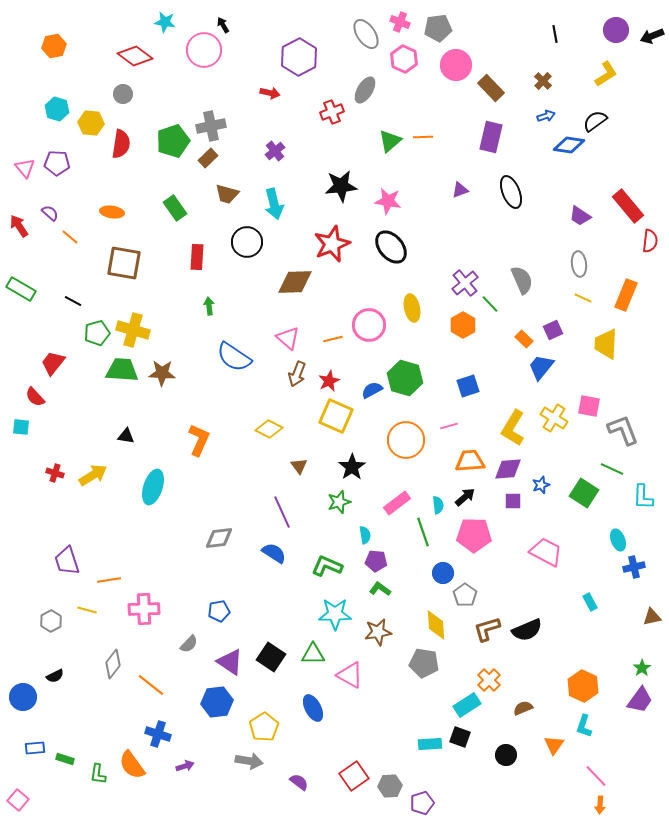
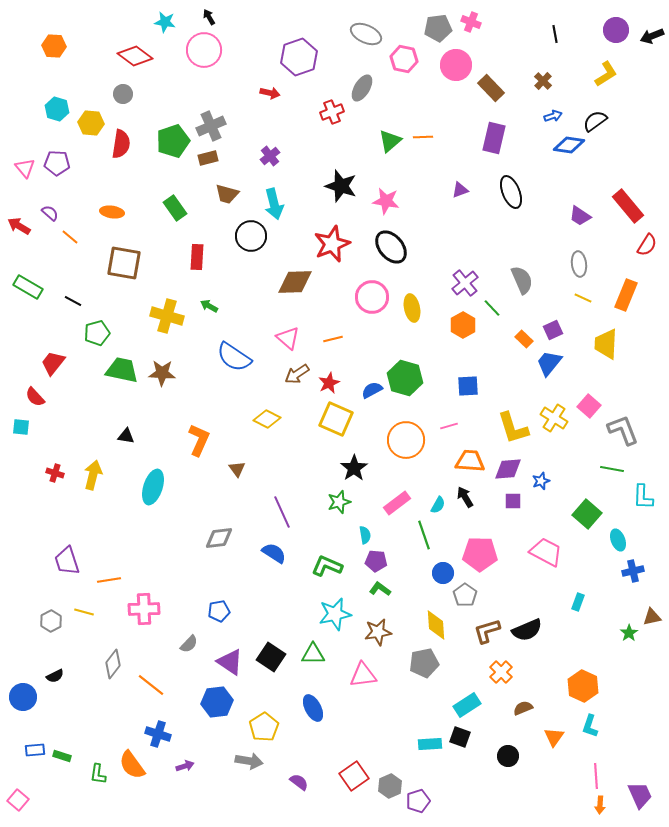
pink cross at (400, 22): moved 71 px right
black arrow at (223, 25): moved 14 px left, 8 px up
gray ellipse at (366, 34): rotated 32 degrees counterclockwise
orange hexagon at (54, 46): rotated 15 degrees clockwise
purple hexagon at (299, 57): rotated 9 degrees clockwise
pink hexagon at (404, 59): rotated 12 degrees counterclockwise
gray ellipse at (365, 90): moved 3 px left, 2 px up
blue arrow at (546, 116): moved 7 px right
gray cross at (211, 126): rotated 12 degrees counterclockwise
purple rectangle at (491, 137): moved 3 px right, 1 px down
purple cross at (275, 151): moved 5 px left, 5 px down
brown rectangle at (208, 158): rotated 30 degrees clockwise
black star at (341, 186): rotated 24 degrees clockwise
pink star at (388, 201): moved 2 px left
red arrow at (19, 226): rotated 25 degrees counterclockwise
red semicircle at (650, 241): moved 3 px left, 4 px down; rotated 25 degrees clockwise
black circle at (247, 242): moved 4 px right, 6 px up
green rectangle at (21, 289): moved 7 px right, 2 px up
green line at (490, 304): moved 2 px right, 4 px down
green arrow at (209, 306): rotated 54 degrees counterclockwise
pink circle at (369, 325): moved 3 px right, 28 px up
yellow cross at (133, 330): moved 34 px right, 14 px up
blue trapezoid at (541, 367): moved 8 px right, 4 px up
green trapezoid at (122, 370): rotated 8 degrees clockwise
brown arrow at (297, 374): rotated 35 degrees clockwise
red star at (329, 381): moved 2 px down
blue square at (468, 386): rotated 15 degrees clockwise
pink square at (589, 406): rotated 30 degrees clockwise
yellow square at (336, 416): moved 3 px down
yellow L-shape at (513, 428): rotated 48 degrees counterclockwise
yellow diamond at (269, 429): moved 2 px left, 10 px up
orange trapezoid at (470, 461): rotated 8 degrees clockwise
brown triangle at (299, 466): moved 62 px left, 3 px down
black star at (352, 467): moved 2 px right, 1 px down
green line at (612, 469): rotated 15 degrees counterclockwise
yellow arrow at (93, 475): rotated 44 degrees counterclockwise
blue star at (541, 485): moved 4 px up
green square at (584, 493): moved 3 px right, 21 px down; rotated 8 degrees clockwise
black arrow at (465, 497): rotated 80 degrees counterclockwise
cyan semicircle at (438, 505): rotated 36 degrees clockwise
green line at (423, 532): moved 1 px right, 3 px down
pink pentagon at (474, 535): moved 6 px right, 19 px down
blue cross at (634, 567): moved 1 px left, 4 px down
cyan rectangle at (590, 602): moved 12 px left; rotated 48 degrees clockwise
yellow line at (87, 610): moved 3 px left, 2 px down
cyan star at (335, 614): rotated 12 degrees counterclockwise
brown L-shape at (487, 629): moved 2 px down
gray pentagon at (424, 663): rotated 20 degrees counterclockwise
green star at (642, 668): moved 13 px left, 35 px up
pink triangle at (350, 675): moved 13 px right; rotated 36 degrees counterclockwise
orange cross at (489, 680): moved 12 px right, 8 px up
purple trapezoid at (640, 700): moved 95 px down; rotated 60 degrees counterclockwise
cyan L-shape at (584, 726): moved 6 px right
orange triangle at (554, 745): moved 8 px up
blue rectangle at (35, 748): moved 2 px down
black circle at (506, 755): moved 2 px right, 1 px down
green rectangle at (65, 759): moved 3 px left, 3 px up
pink line at (596, 776): rotated 40 degrees clockwise
gray hexagon at (390, 786): rotated 20 degrees counterclockwise
purple pentagon at (422, 803): moved 4 px left, 2 px up
